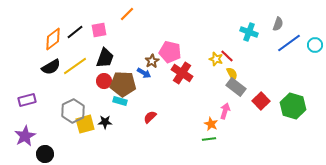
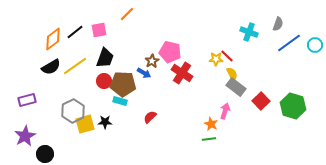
yellow star: rotated 16 degrees counterclockwise
